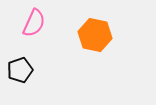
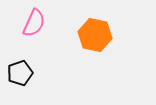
black pentagon: moved 3 px down
